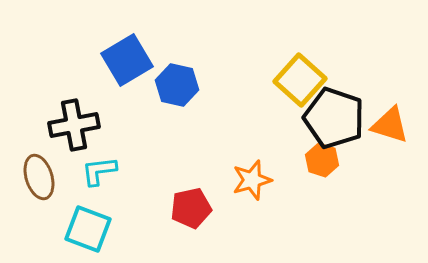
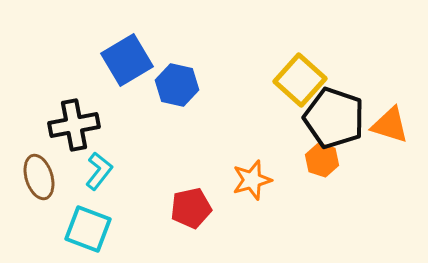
cyan L-shape: rotated 135 degrees clockwise
